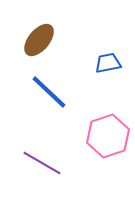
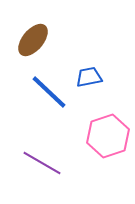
brown ellipse: moved 6 px left
blue trapezoid: moved 19 px left, 14 px down
